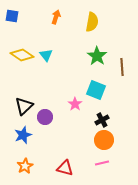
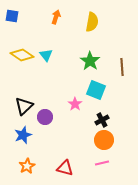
green star: moved 7 px left, 5 px down
orange star: moved 2 px right
